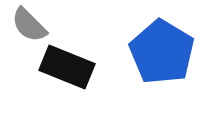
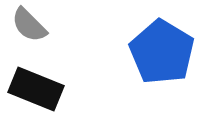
black rectangle: moved 31 px left, 22 px down
